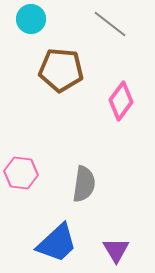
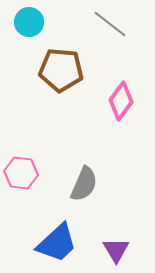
cyan circle: moved 2 px left, 3 px down
gray semicircle: rotated 15 degrees clockwise
